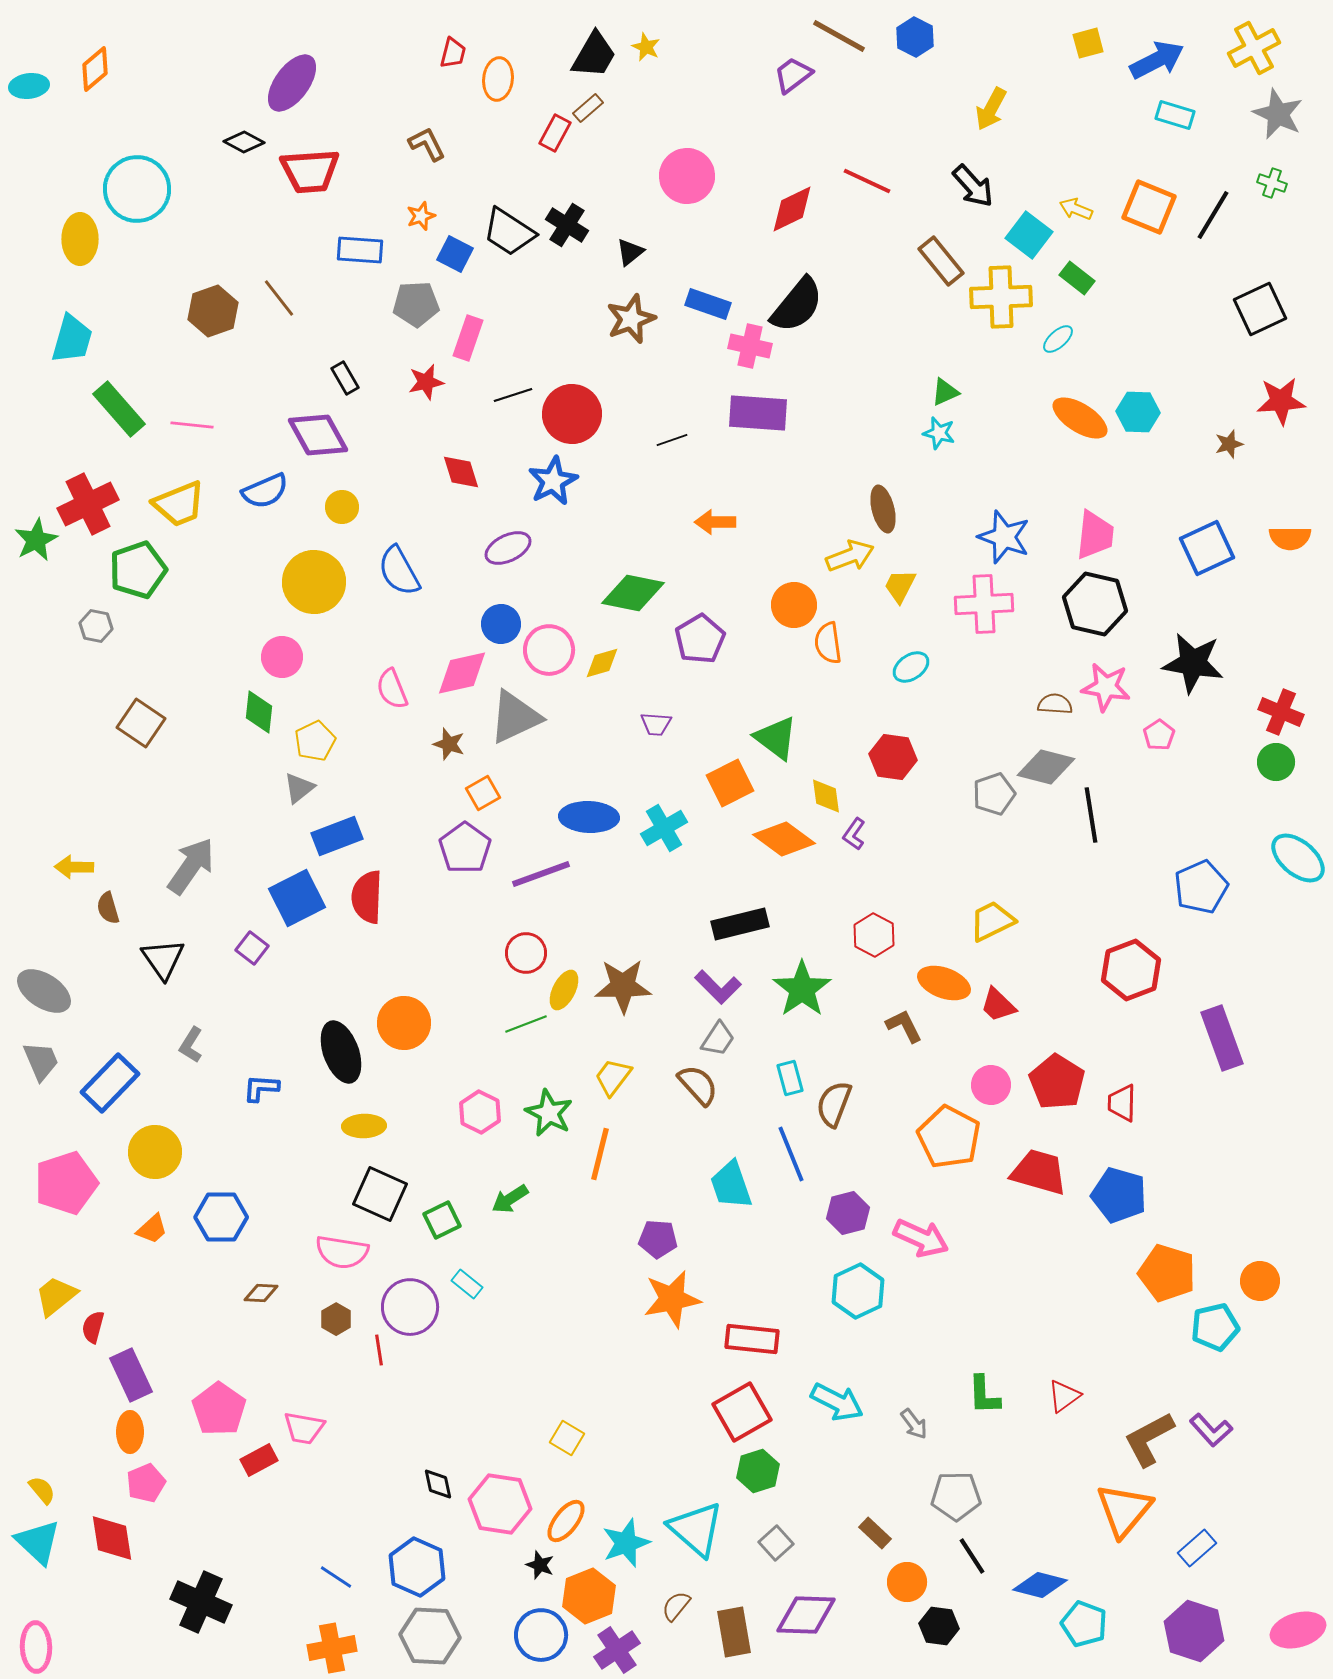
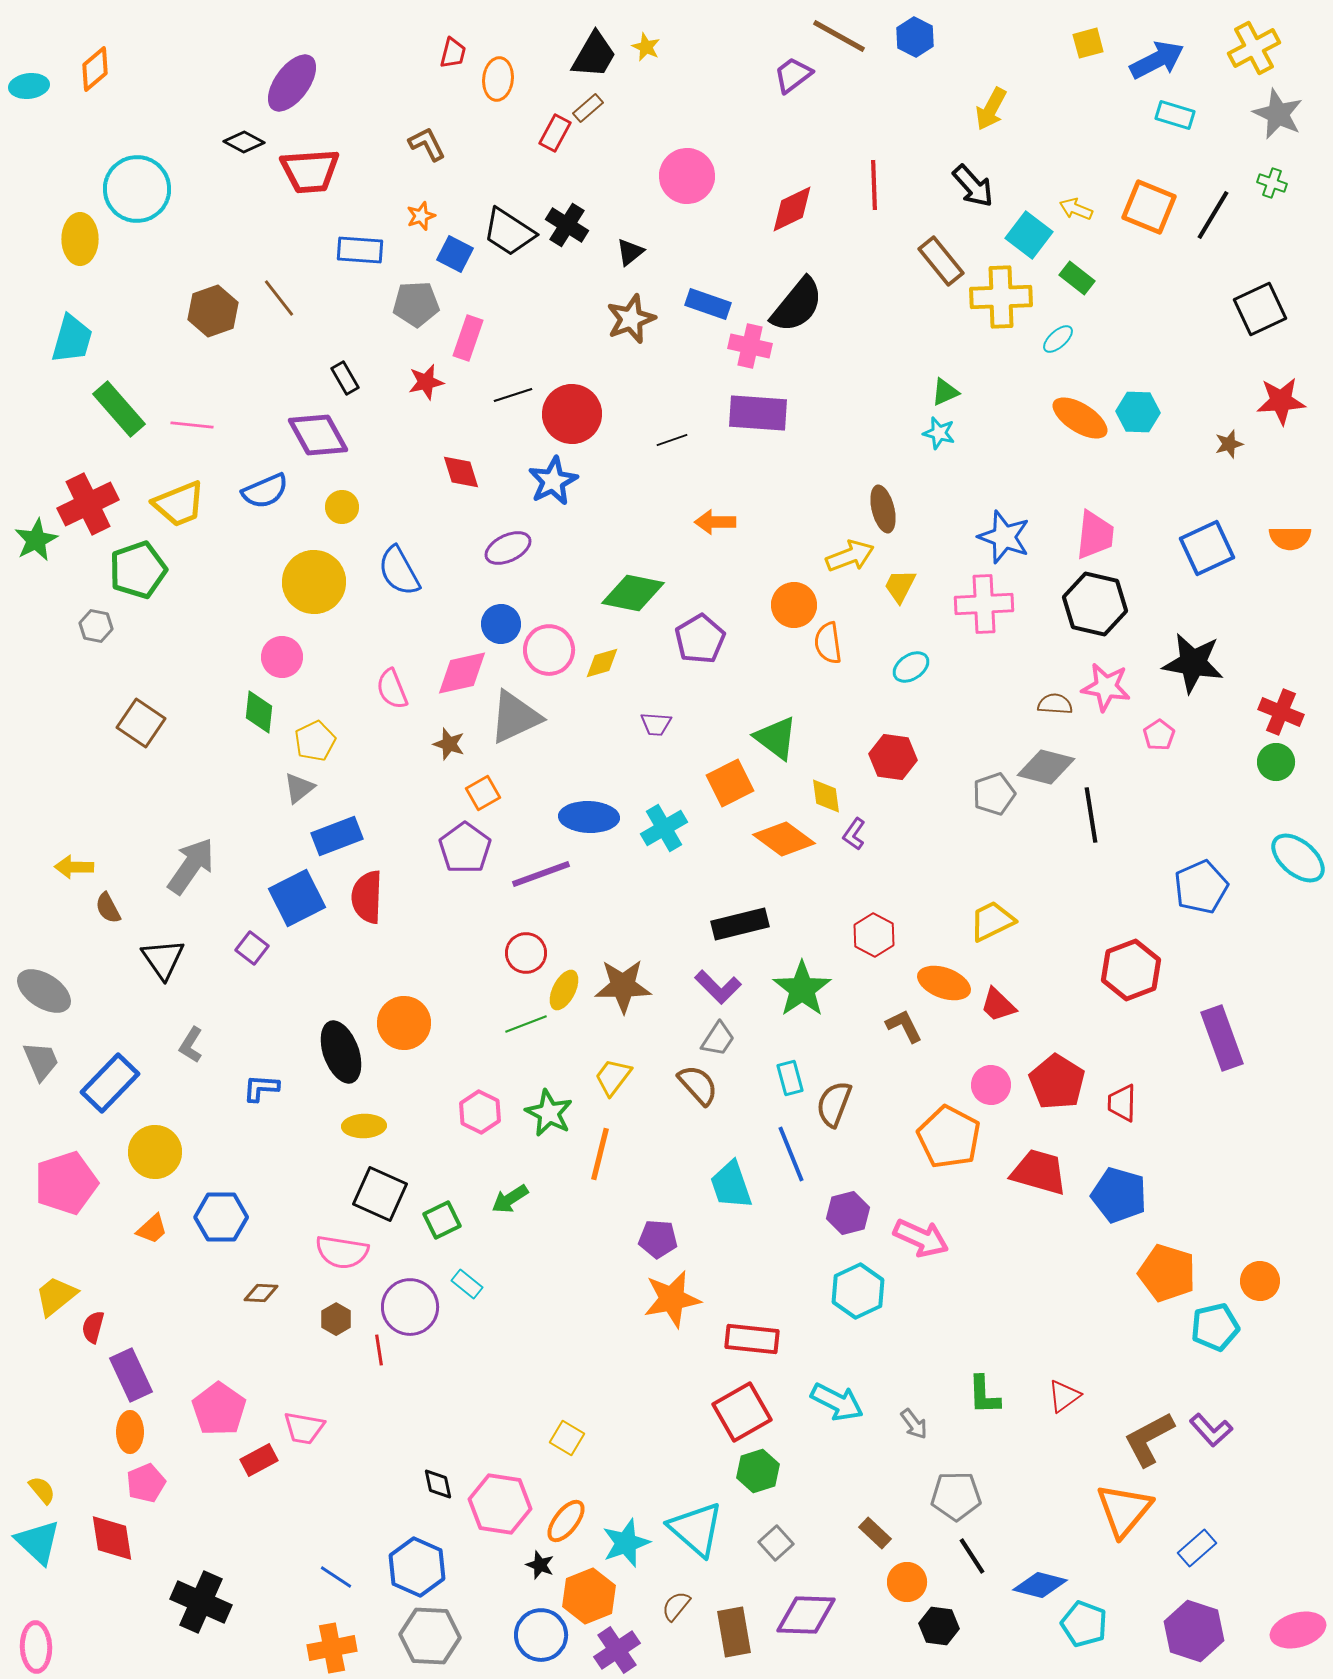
red line at (867, 181): moved 7 px right, 4 px down; rotated 63 degrees clockwise
brown semicircle at (108, 908): rotated 12 degrees counterclockwise
